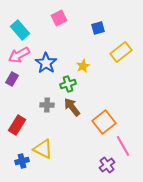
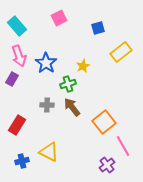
cyan rectangle: moved 3 px left, 4 px up
pink arrow: moved 1 px down; rotated 80 degrees counterclockwise
yellow triangle: moved 6 px right, 3 px down
